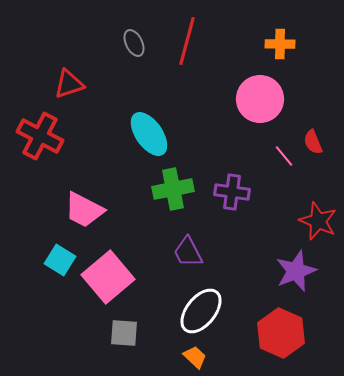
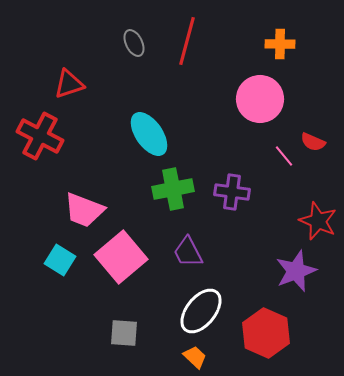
red semicircle: rotated 45 degrees counterclockwise
pink trapezoid: rotated 6 degrees counterclockwise
pink square: moved 13 px right, 20 px up
red hexagon: moved 15 px left
